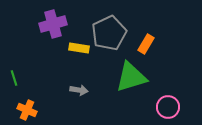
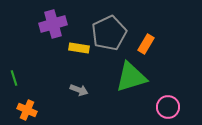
gray arrow: rotated 12 degrees clockwise
